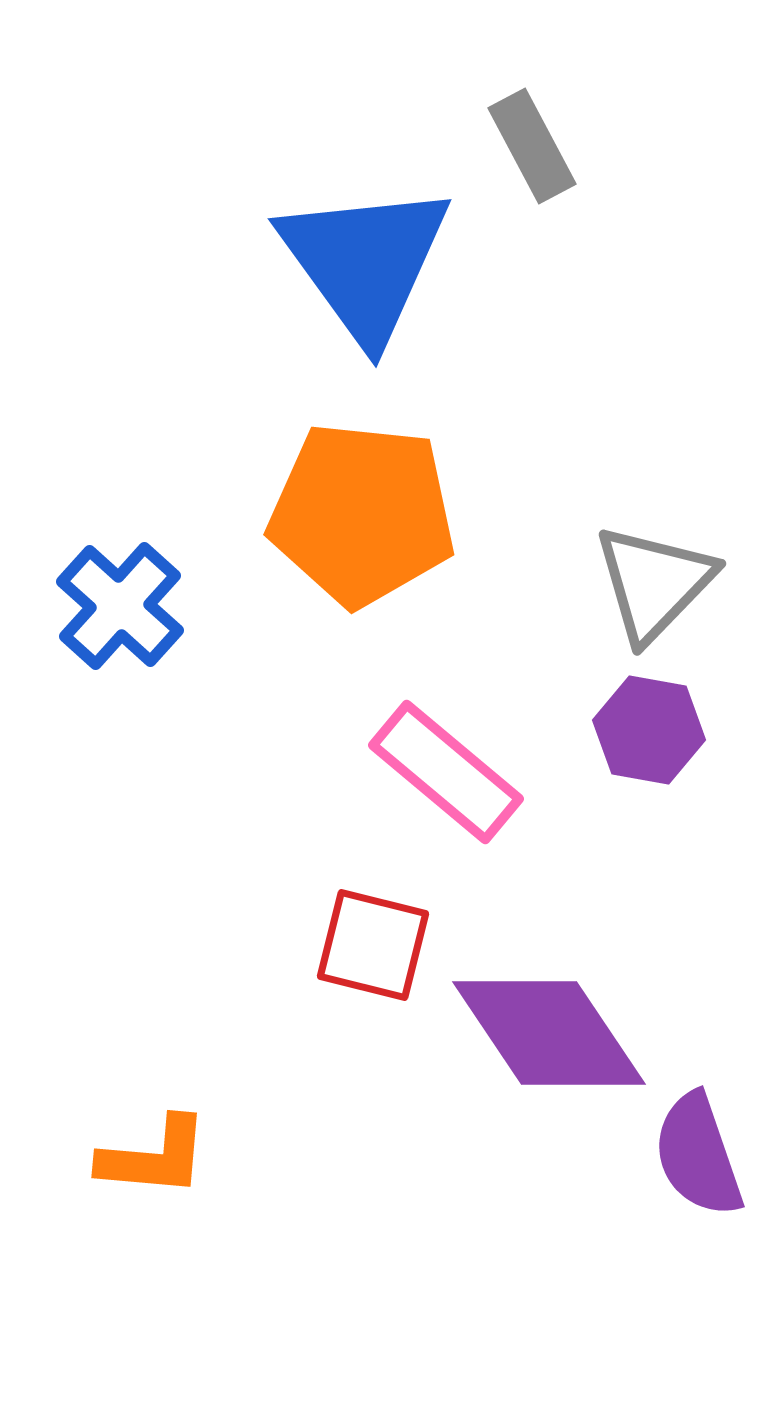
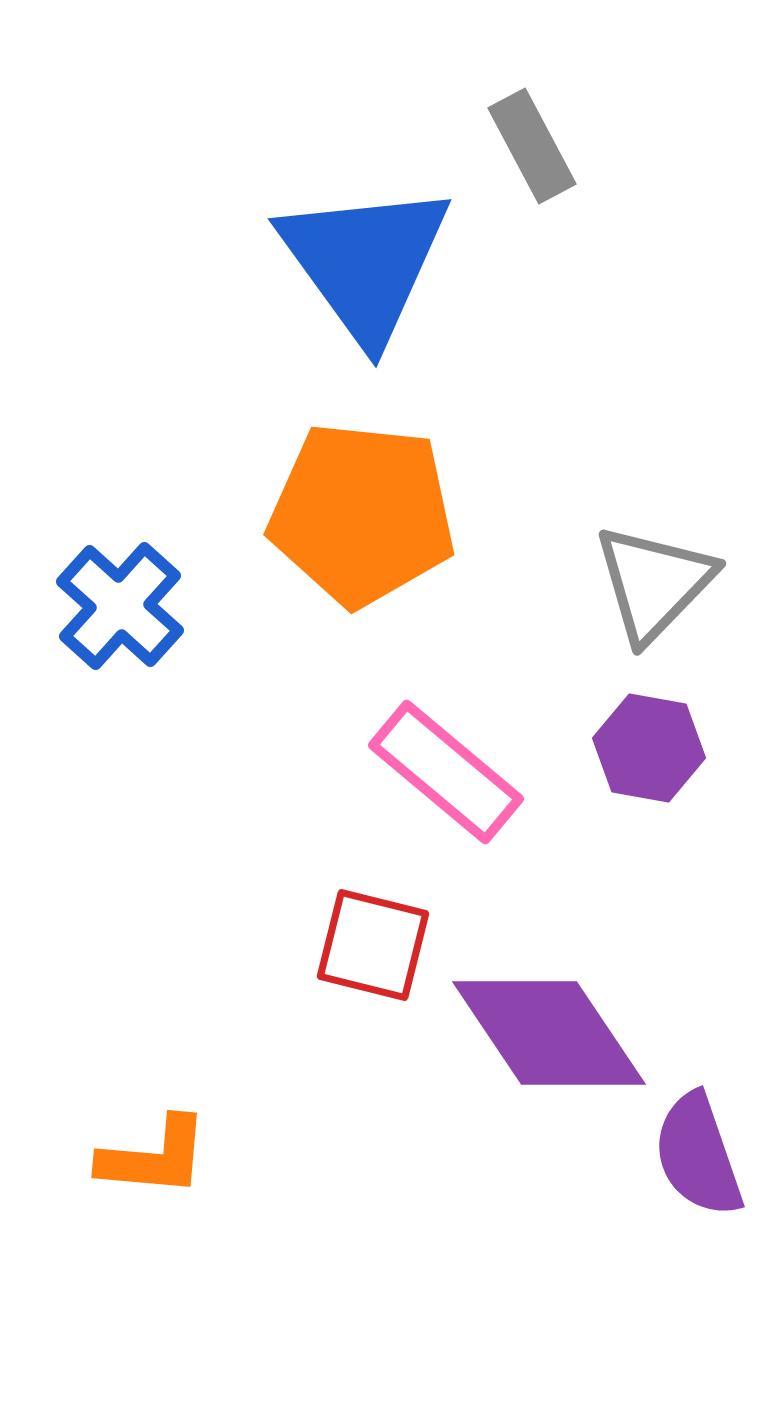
purple hexagon: moved 18 px down
